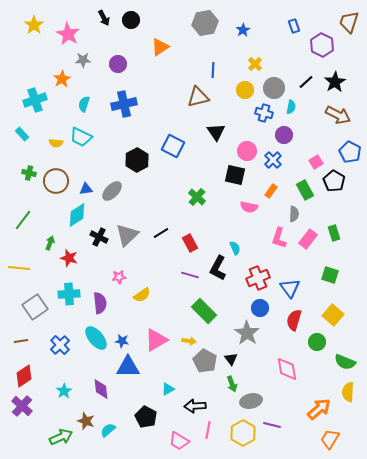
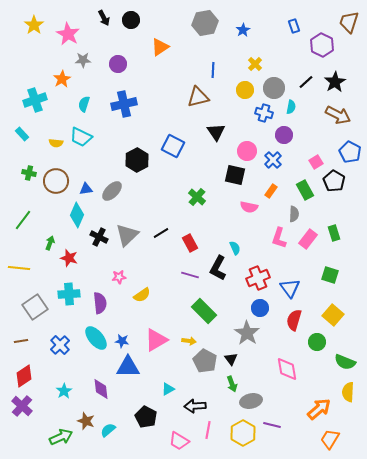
cyan diamond at (77, 215): rotated 35 degrees counterclockwise
